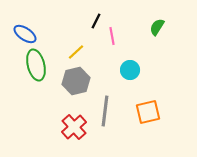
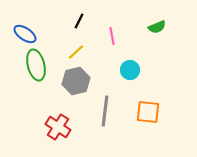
black line: moved 17 px left
green semicircle: rotated 144 degrees counterclockwise
orange square: rotated 20 degrees clockwise
red cross: moved 16 px left; rotated 15 degrees counterclockwise
